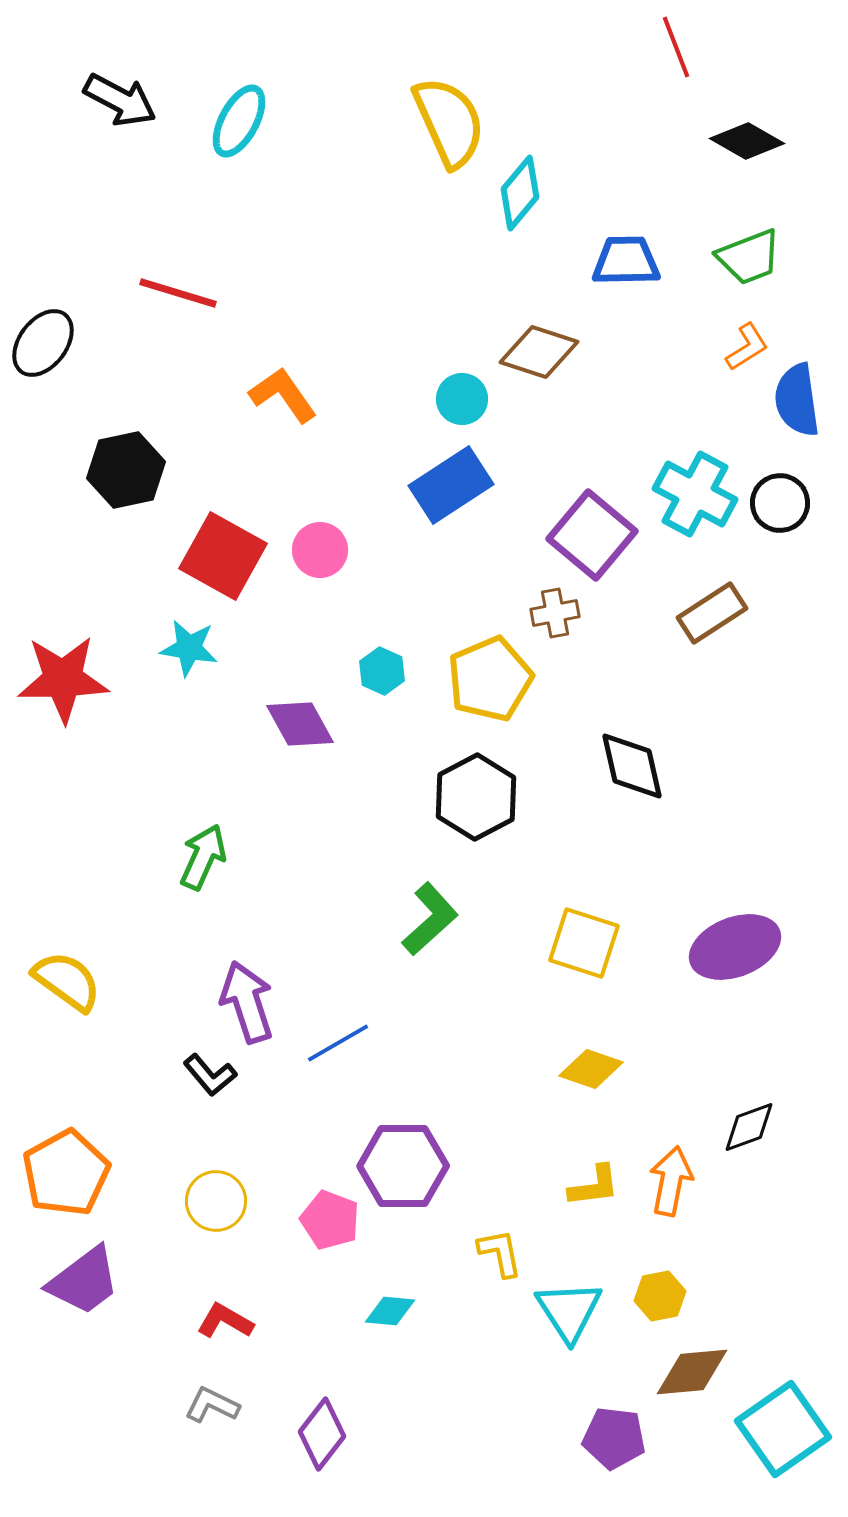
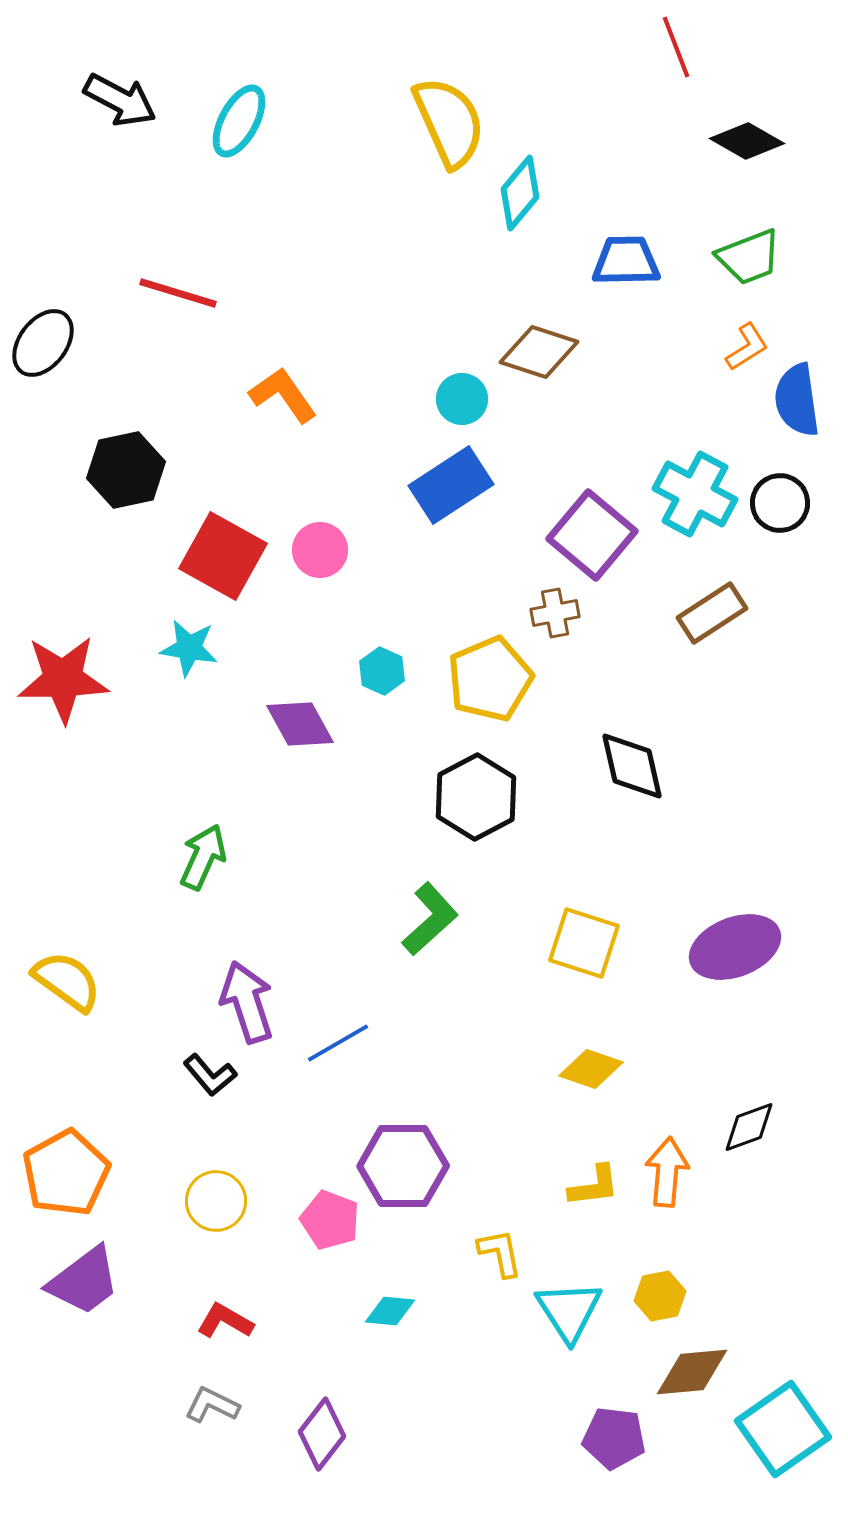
orange arrow at (671, 1181): moved 4 px left, 9 px up; rotated 6 degrees counterclockwise
